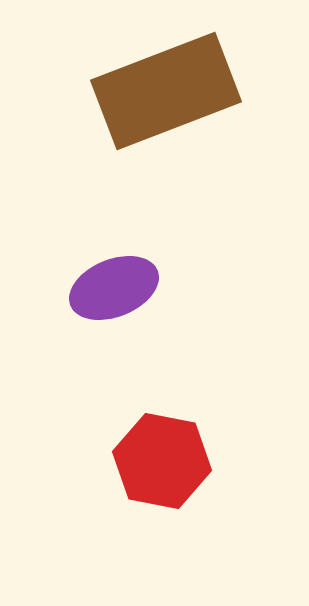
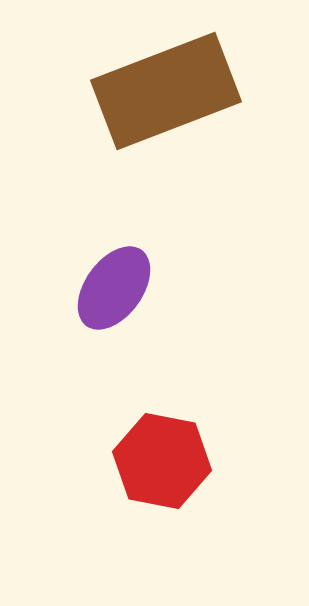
purple ellipse: rotated 32 degrees counterclockwise
